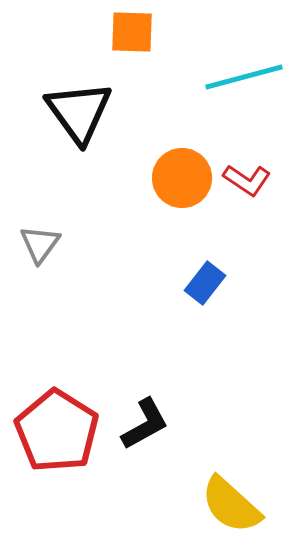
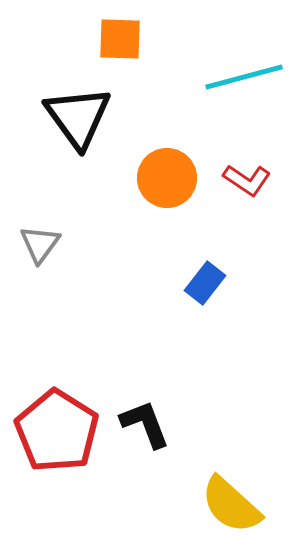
orange square: moved 12 px left, 7 px down
black triangle: moved 1 px left, 5 px down
orange circle: moved 15 px left
black L-shape: rotated 82 degrees counterclockwise
